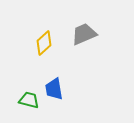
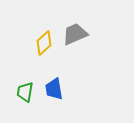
gray trapezoid: moved 9 px left
green trapezoid: moved 4 px left, 8 px up; rotated 95 degrees counterclockwise
